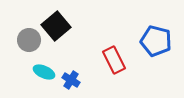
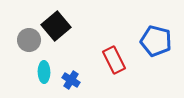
cyan ellipse: rotated 65 degrees clockwise
